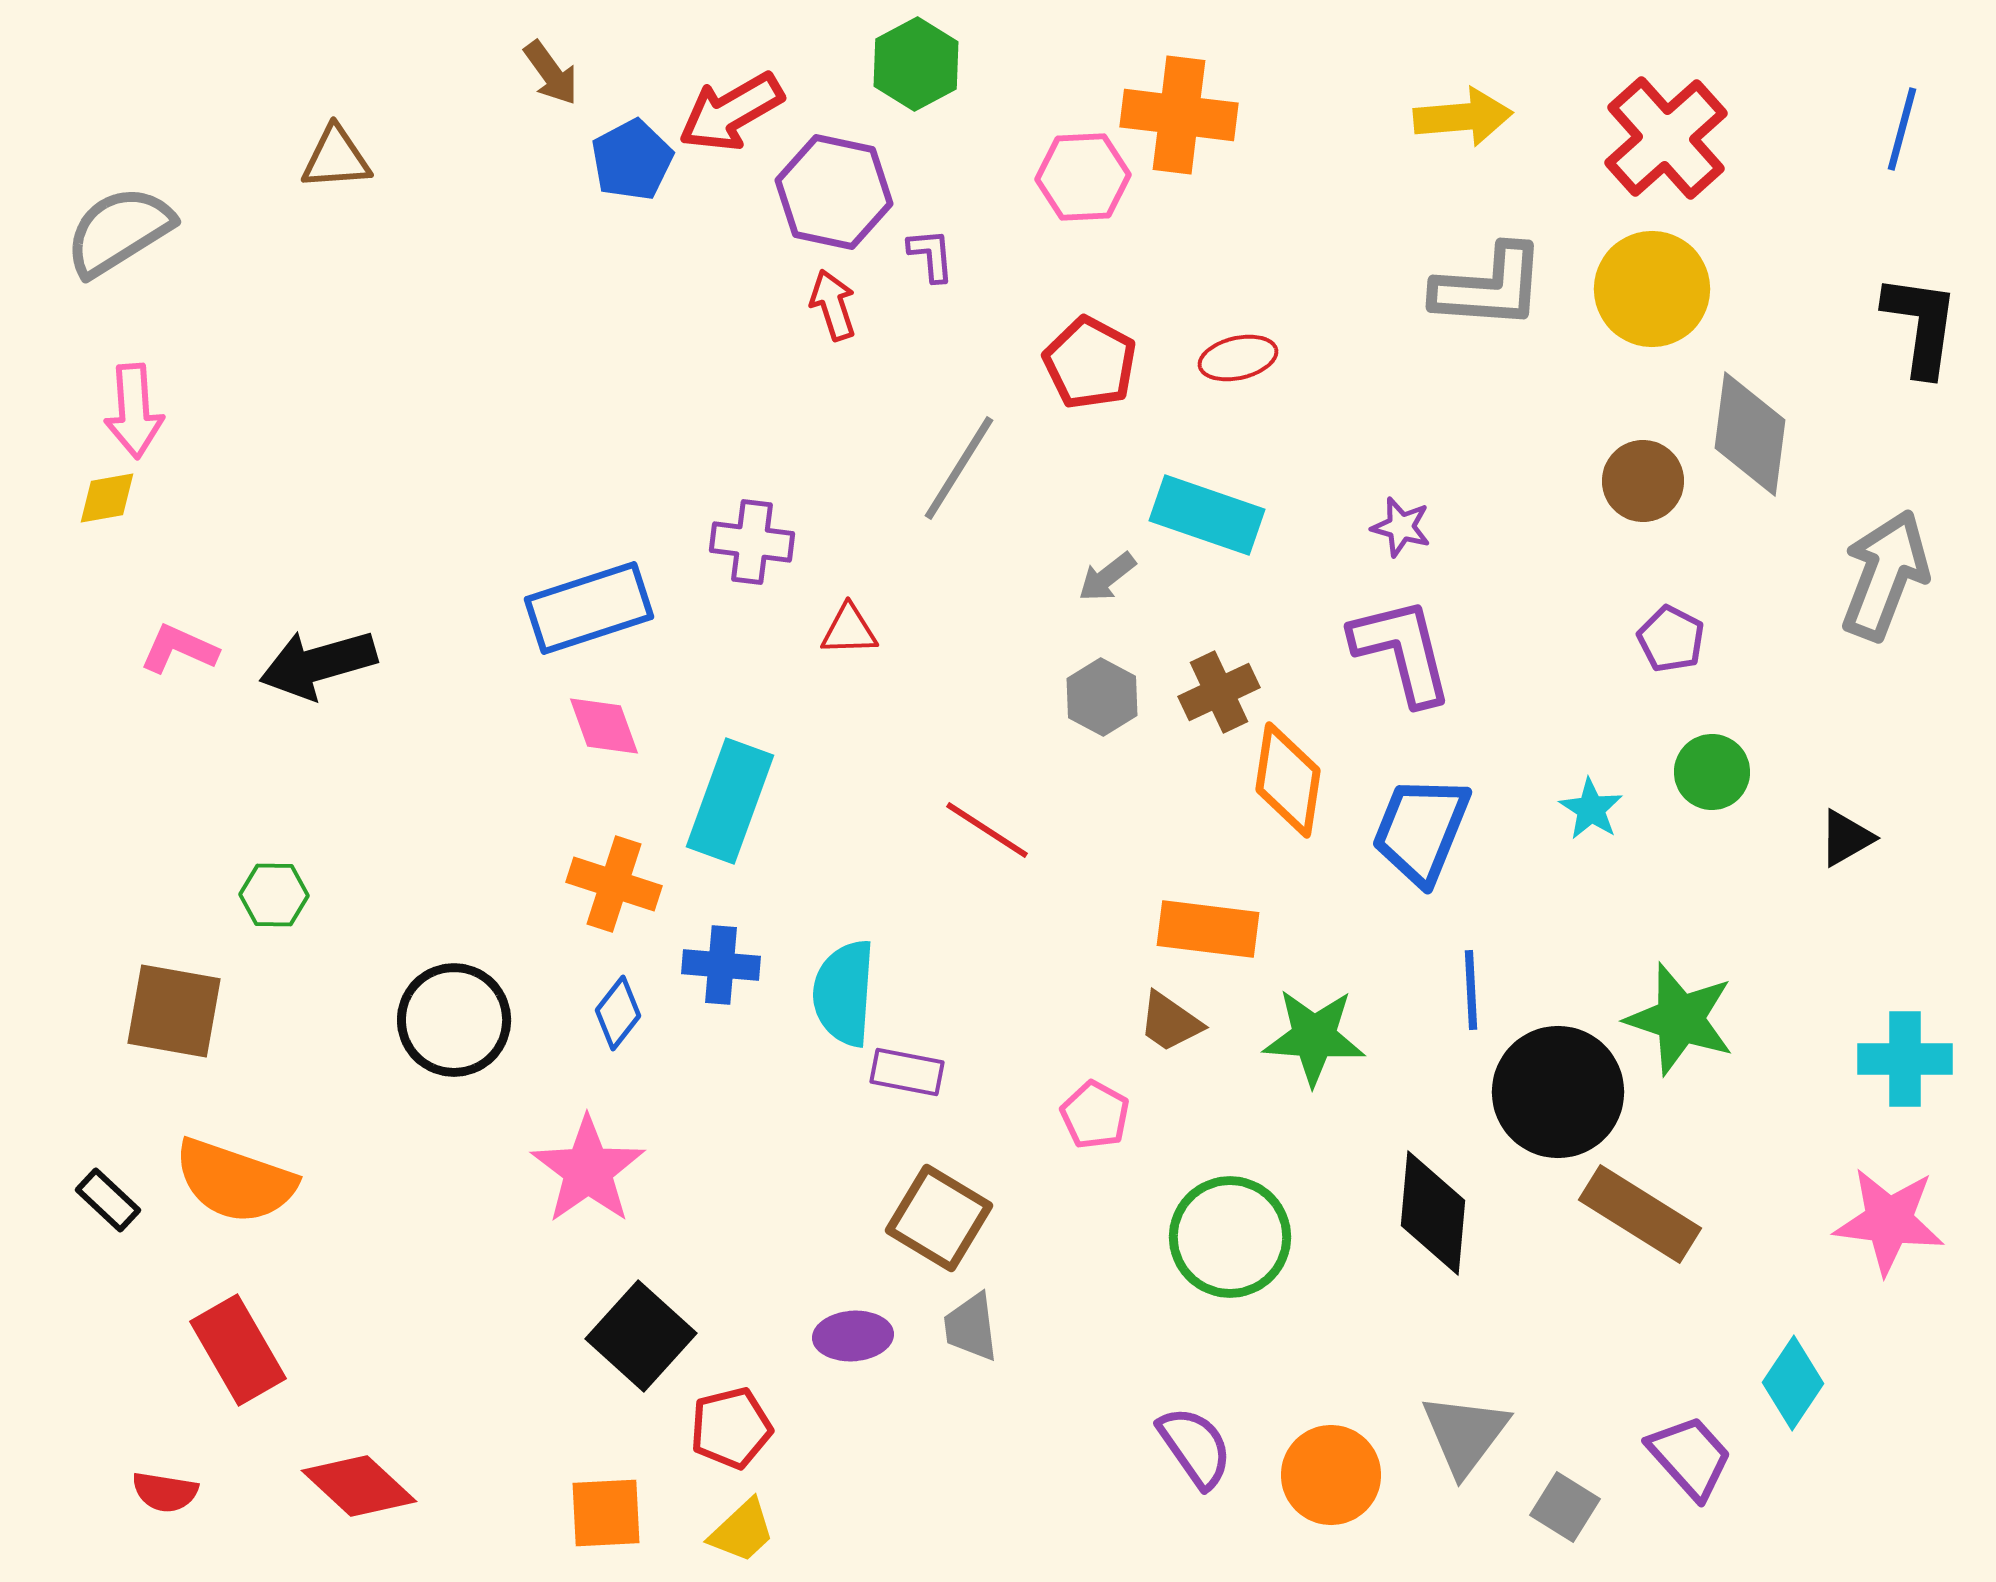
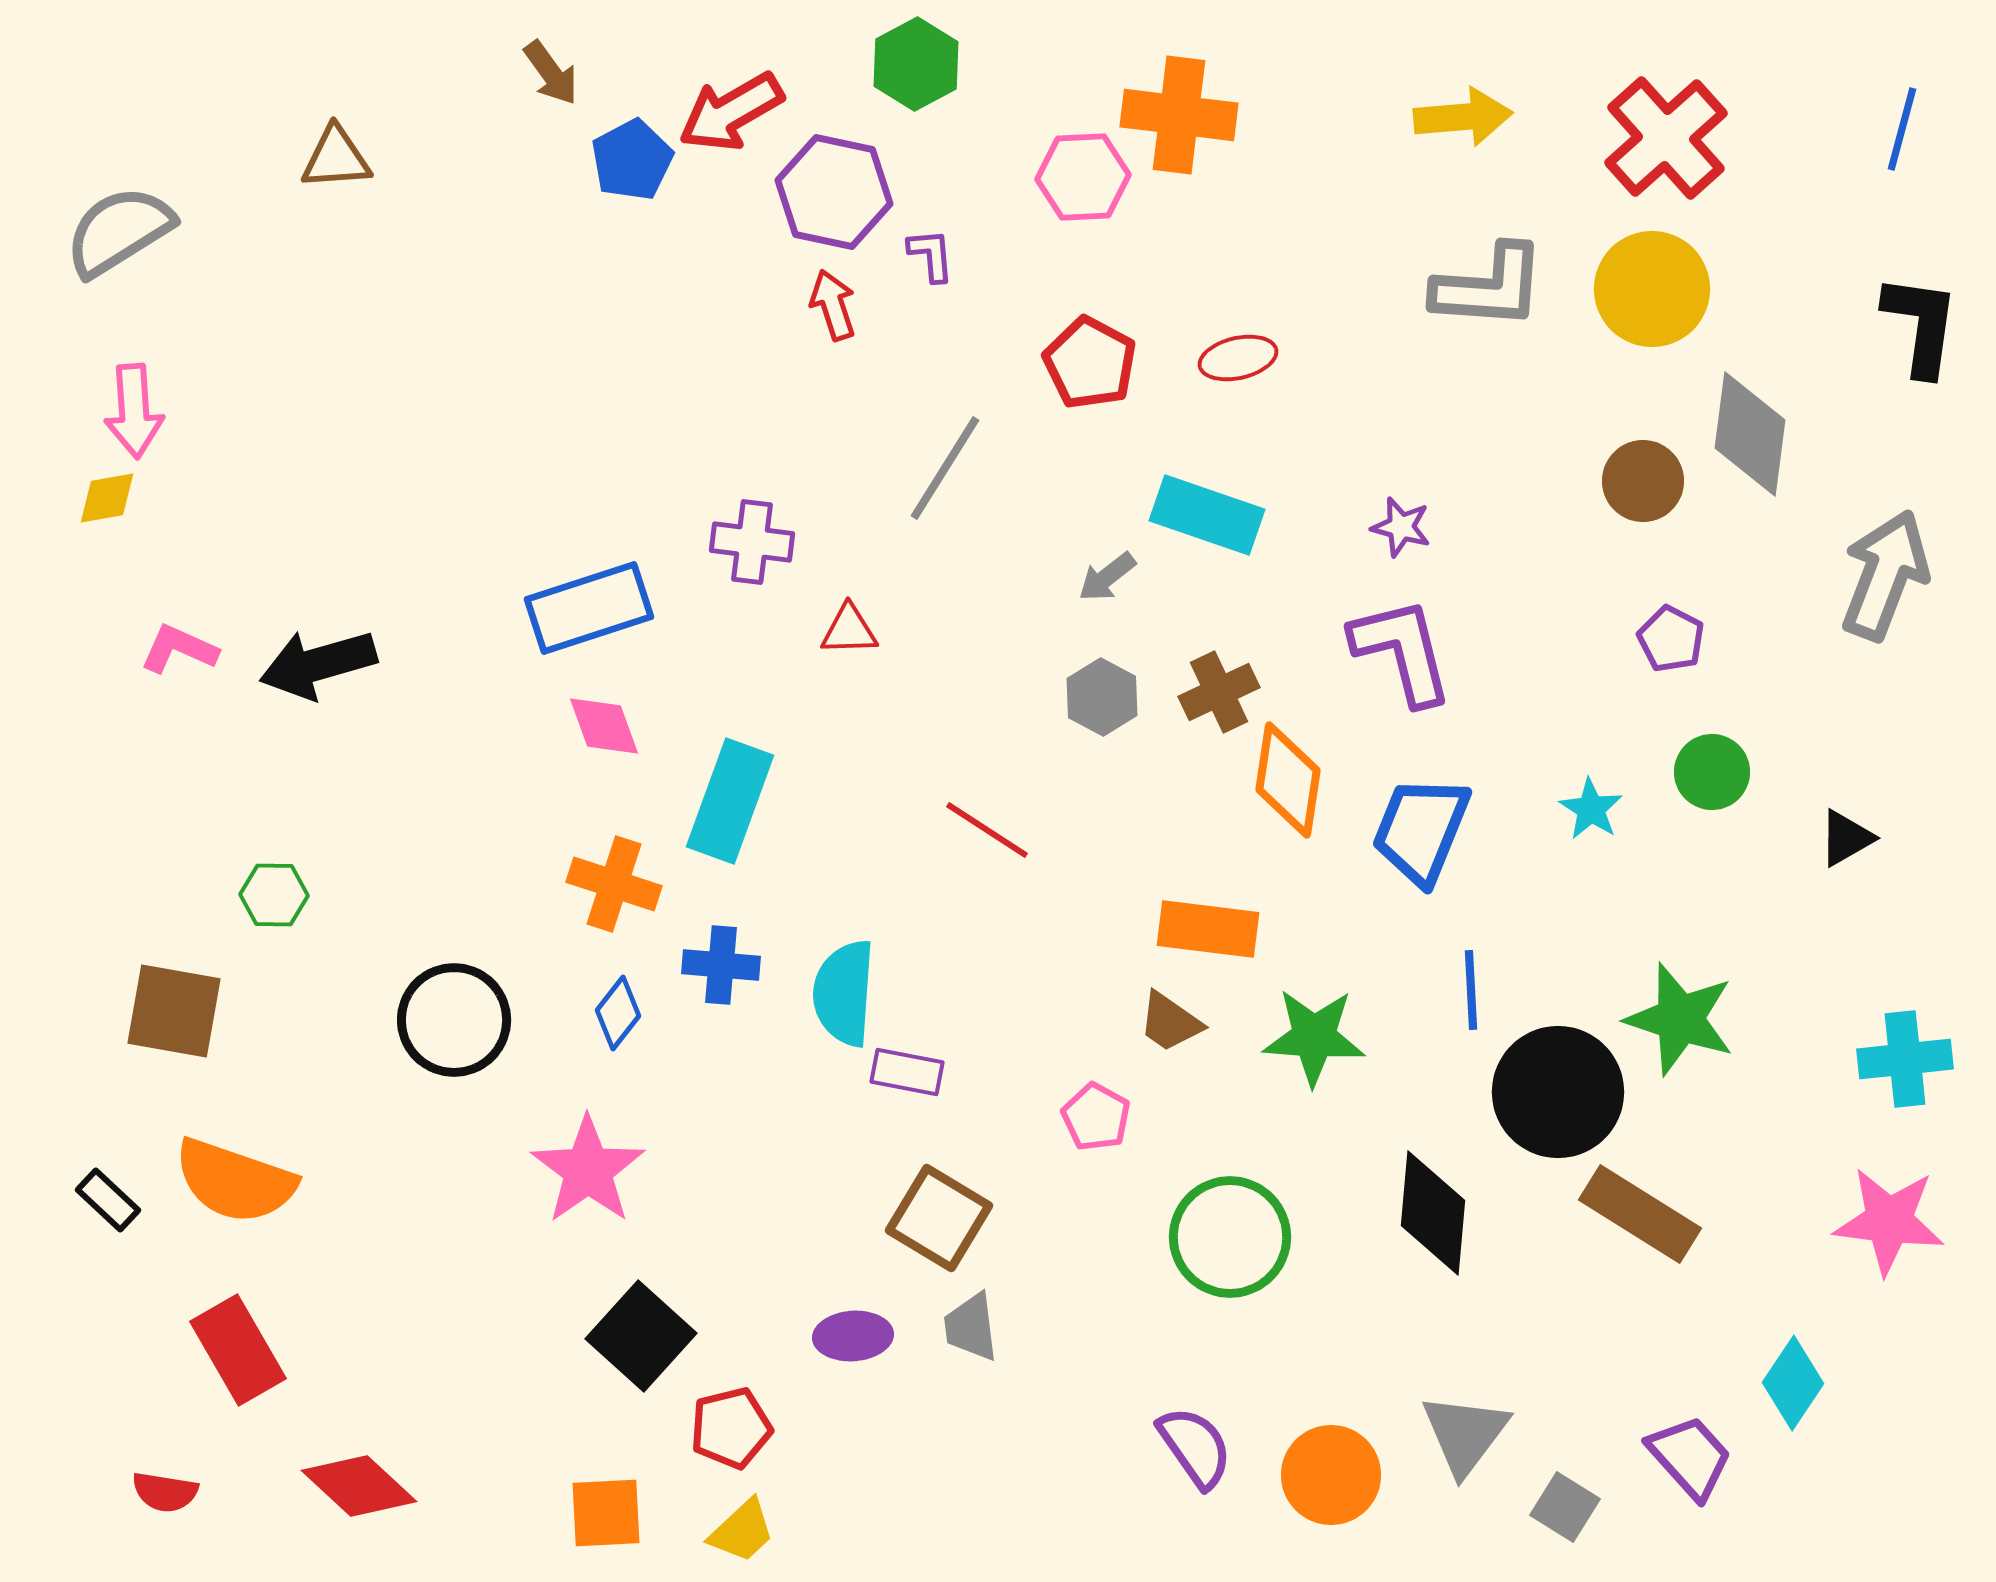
gray line at (959, 468): moved 14 px left
cyan cross at (1905, 1059): rotated 6 degrees counterclockwise
pink pentagon at (1095, 1115): moved 1 px right, 2 px down
